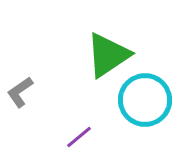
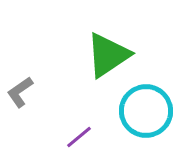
cyan circle: moved 1 px right, 11 px down
